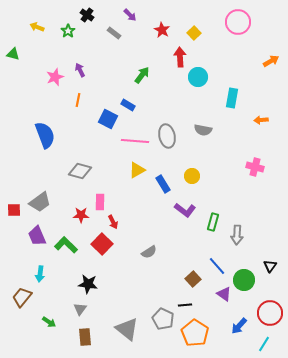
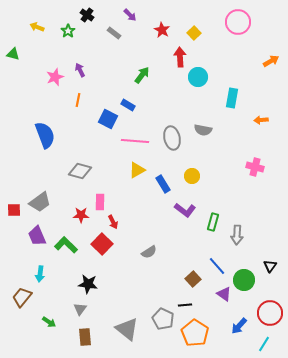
gray ellipse at (167, 136): moved 5 px right, 2 px down
